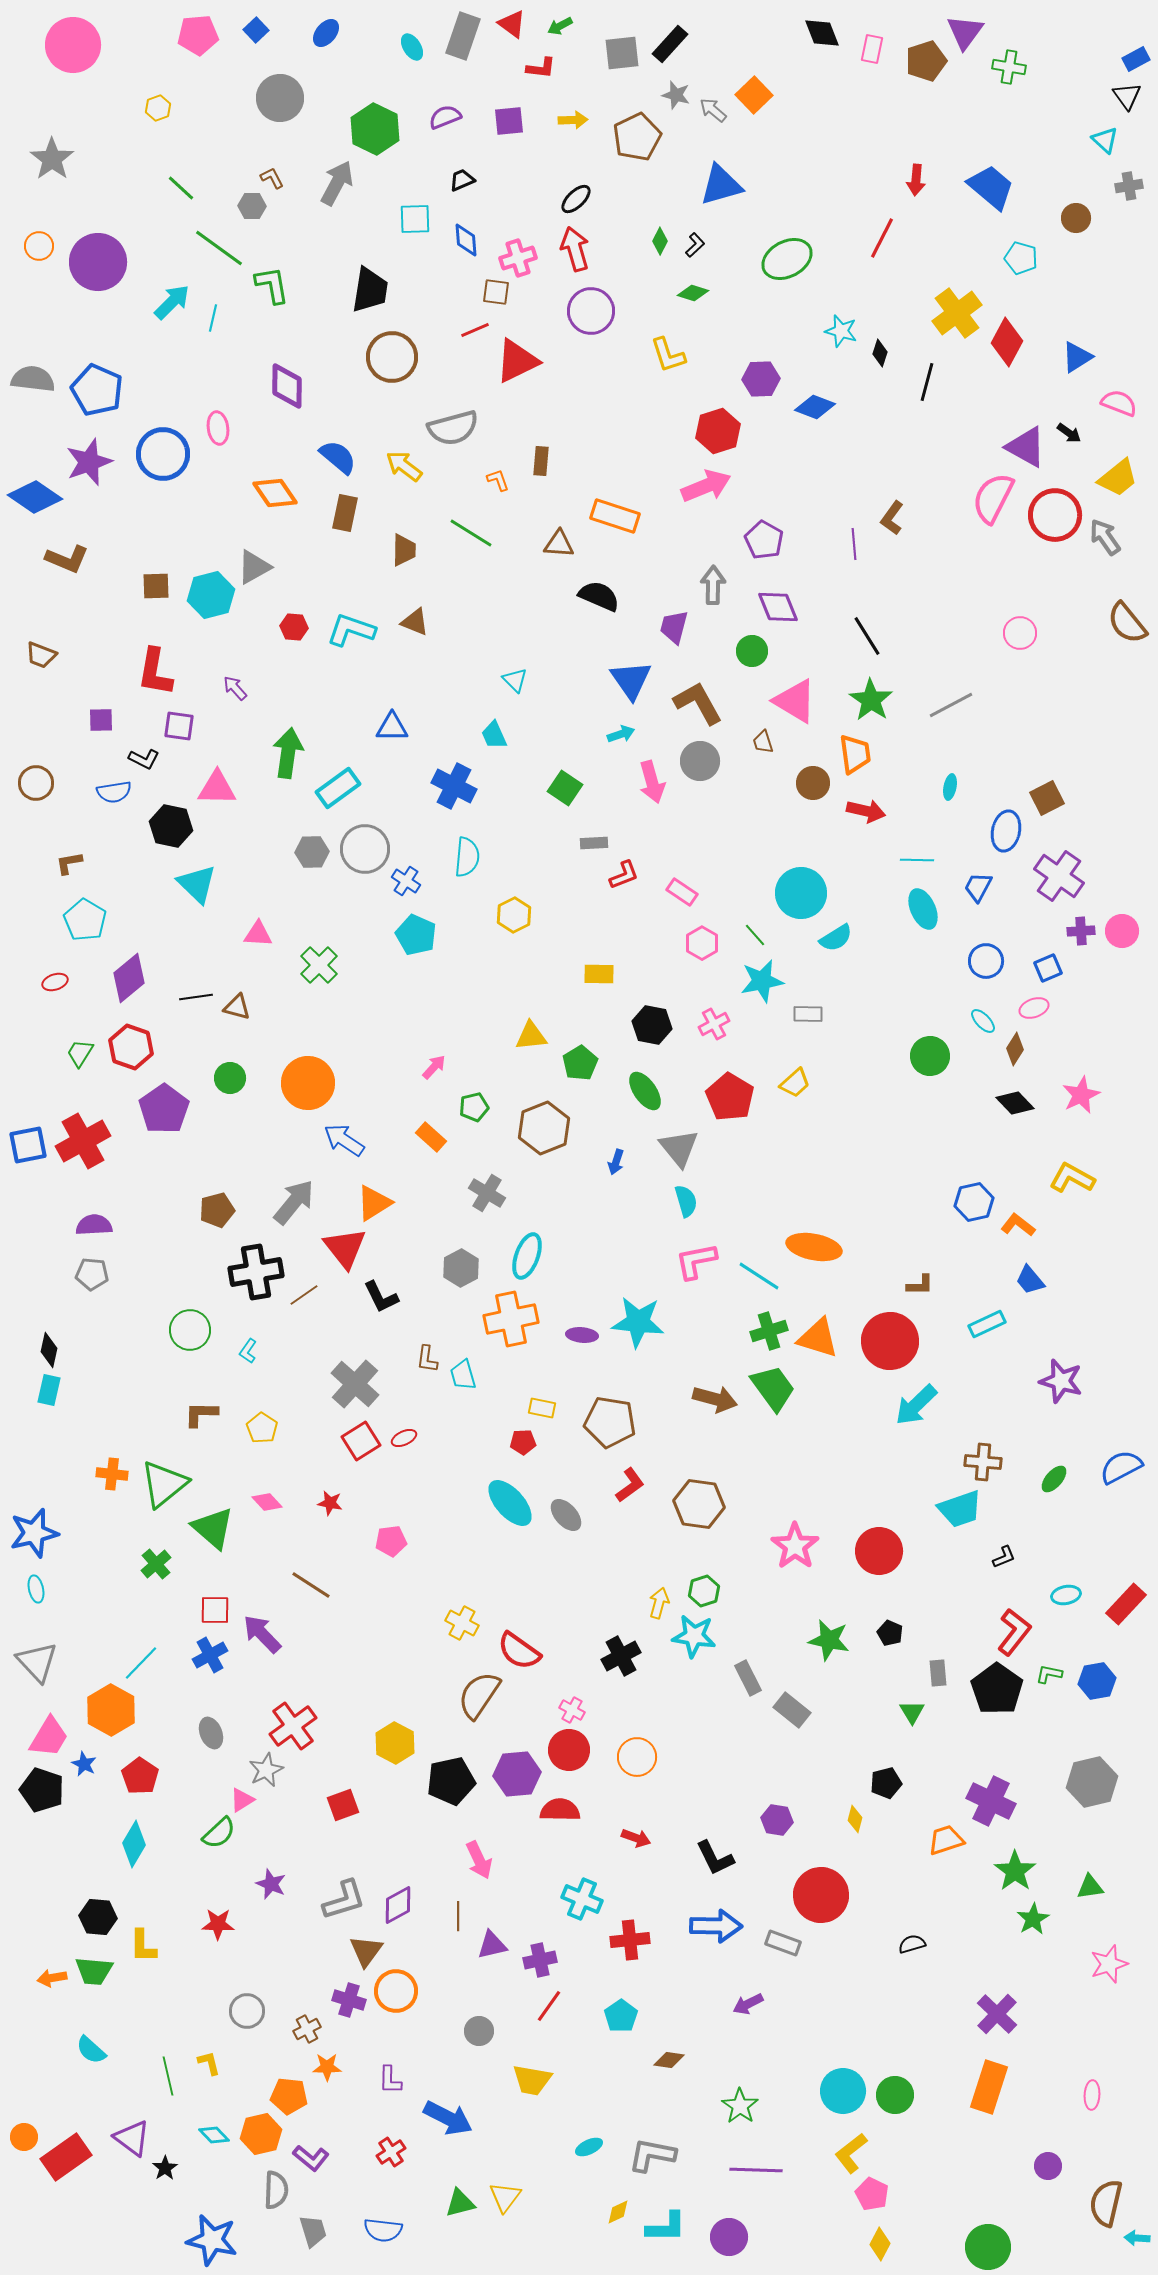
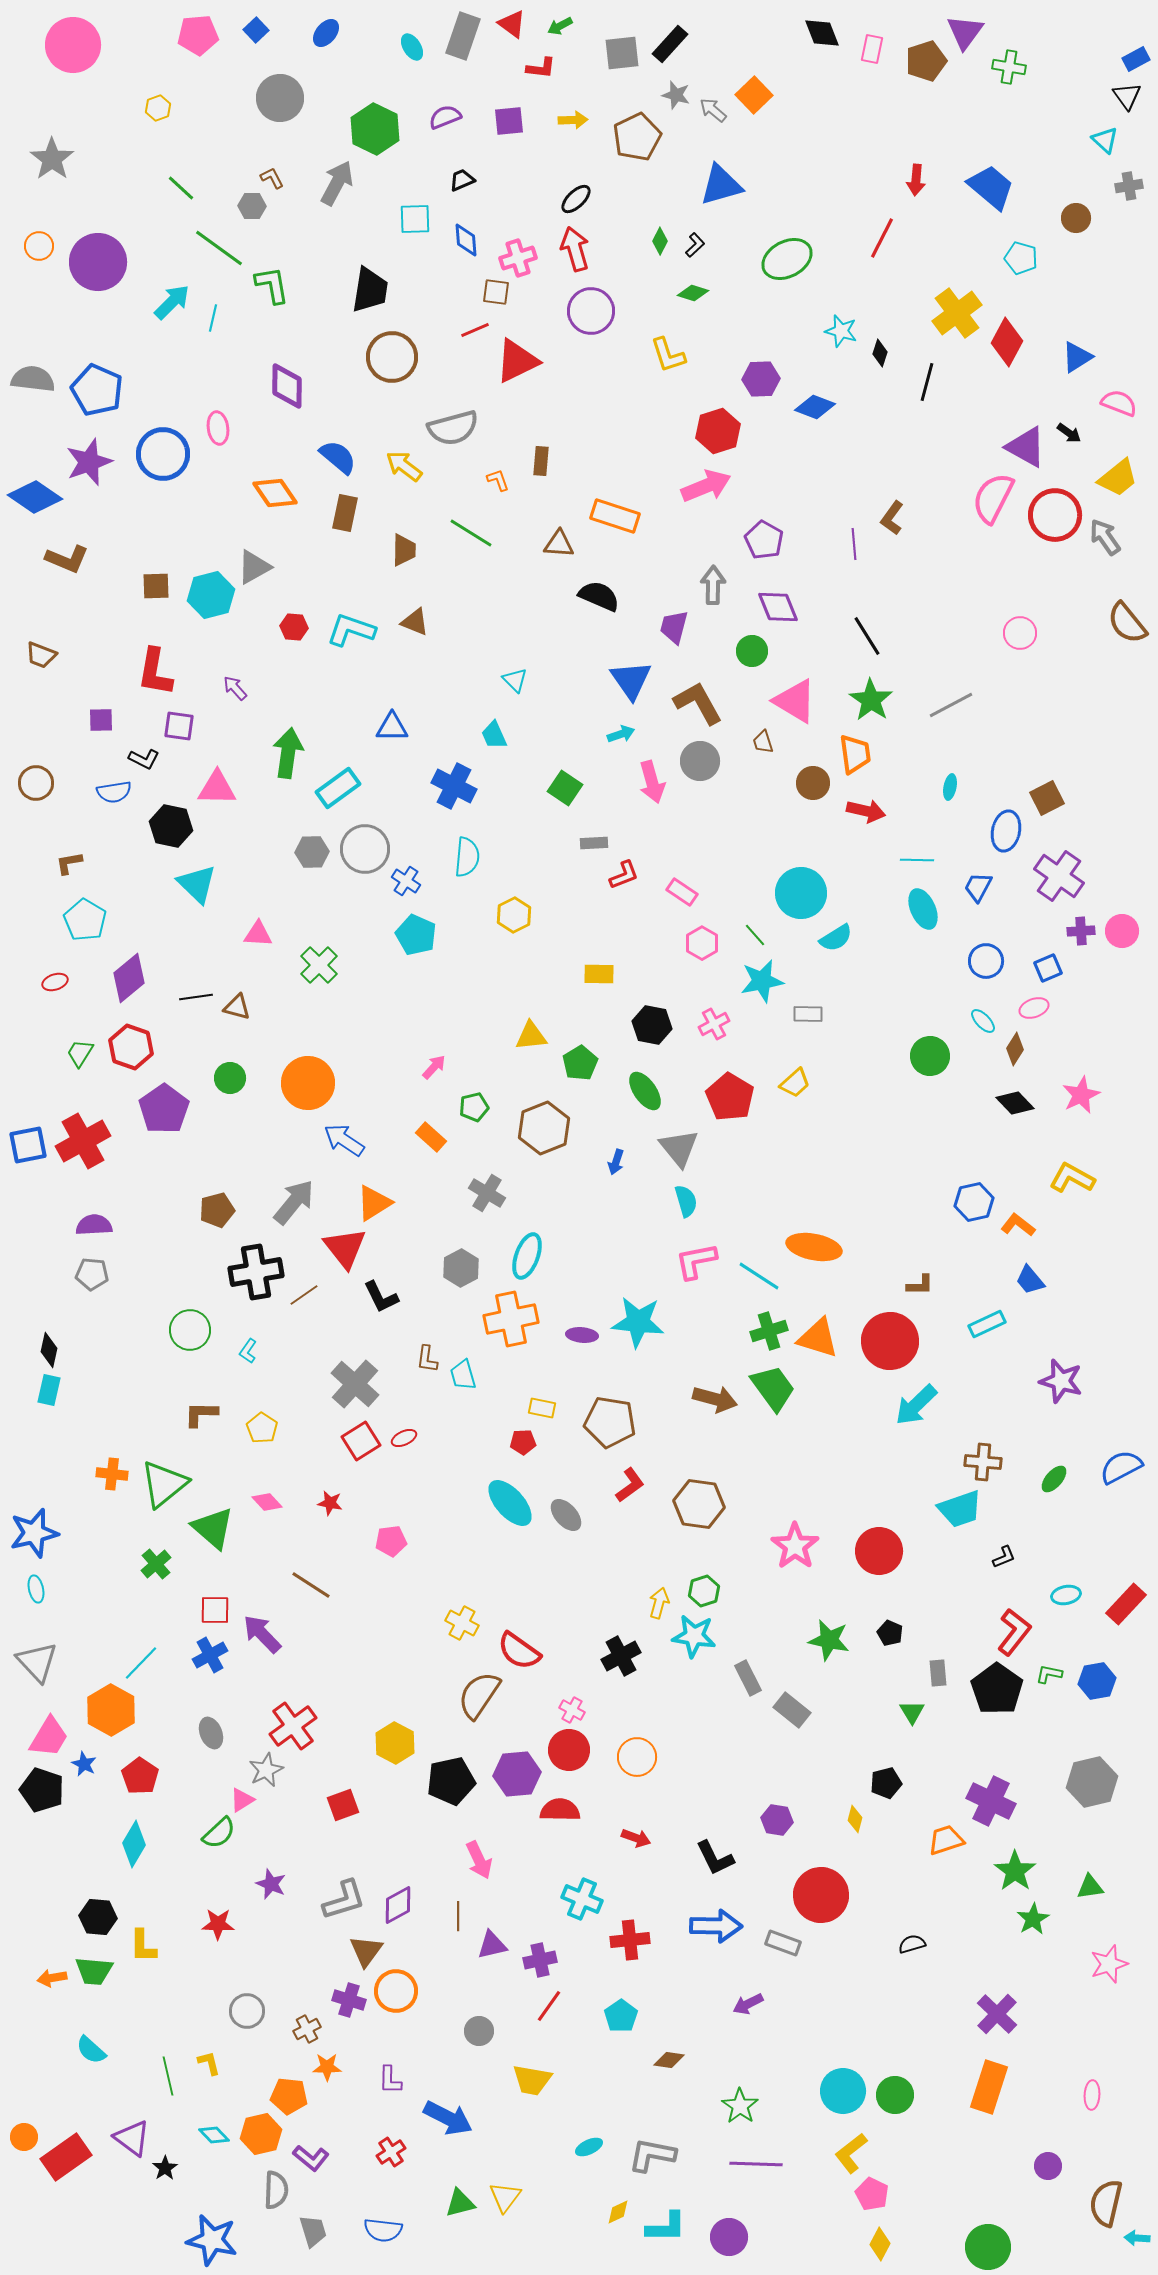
purple line at (756, 2170): moved 6 px up
